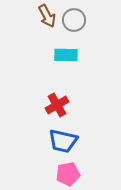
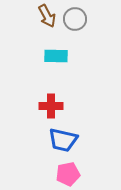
gray circle: moved 1 px right, 1 px up
cyan rectangle: moved 10 px left, 1 px down
red cross: moved 6 px left, 1 px down; rotated 30 degrees clockwise
blue trapezoid: moved 1 px up
